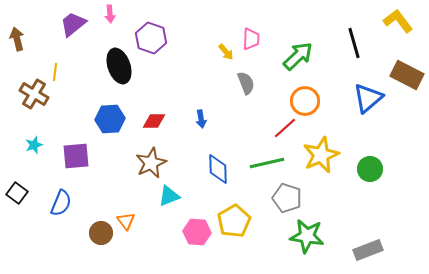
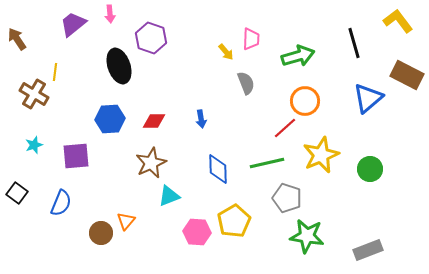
brown arrow: rotated 20 degrees counterclockwise
green arrow: rotated 28 degrees clockwise
orange triangle: rotated 18 degrees clockwise
